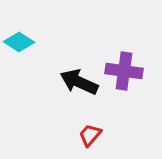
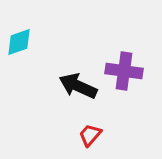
cyan diamond: rotated 52 degrees counterclockwise
black arrow: moved 1 px left, 4 px down
